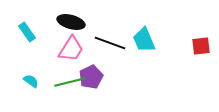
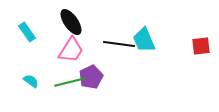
black ellipse: rotated 40 degrees clockwise
black line: moved 9 px right, 1 px down; rotated 12 degrees counterclockwise
pink trapezoid: moved 1 px down
